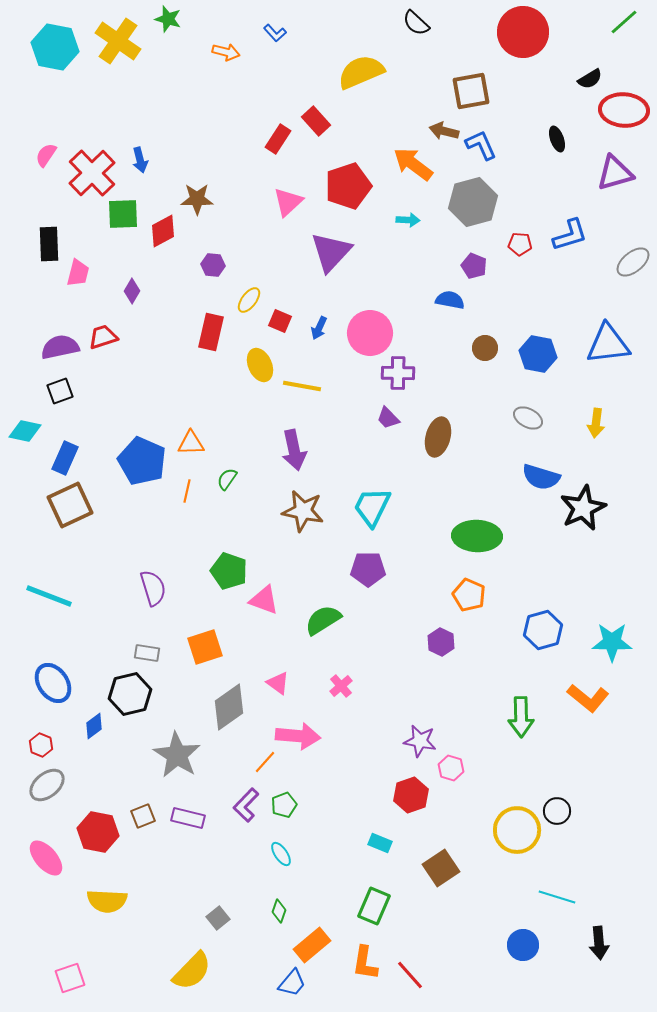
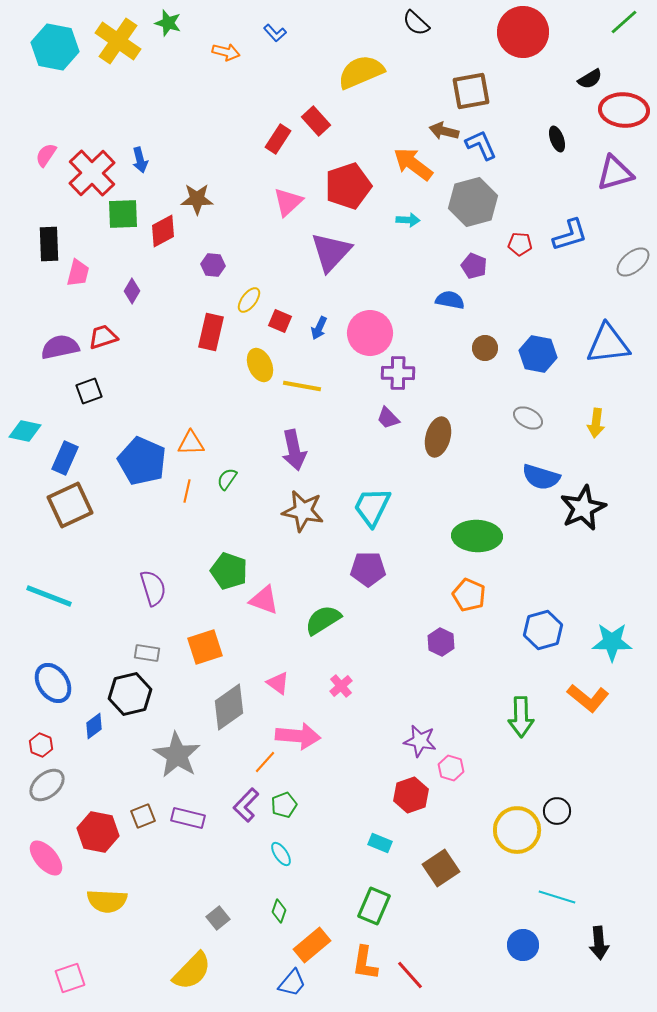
green star at (168, 19): moved 4 px down
black square at (60, 391): moved 29 px right
